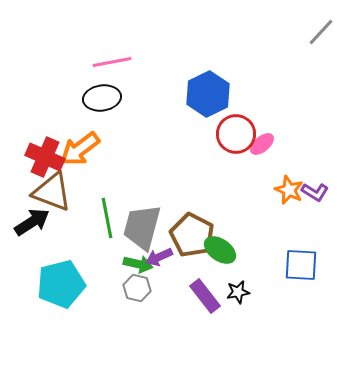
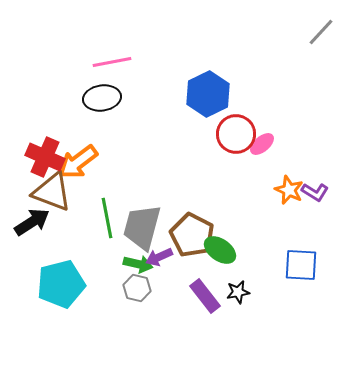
orange arrow: moved 2 px left, 13 px down
